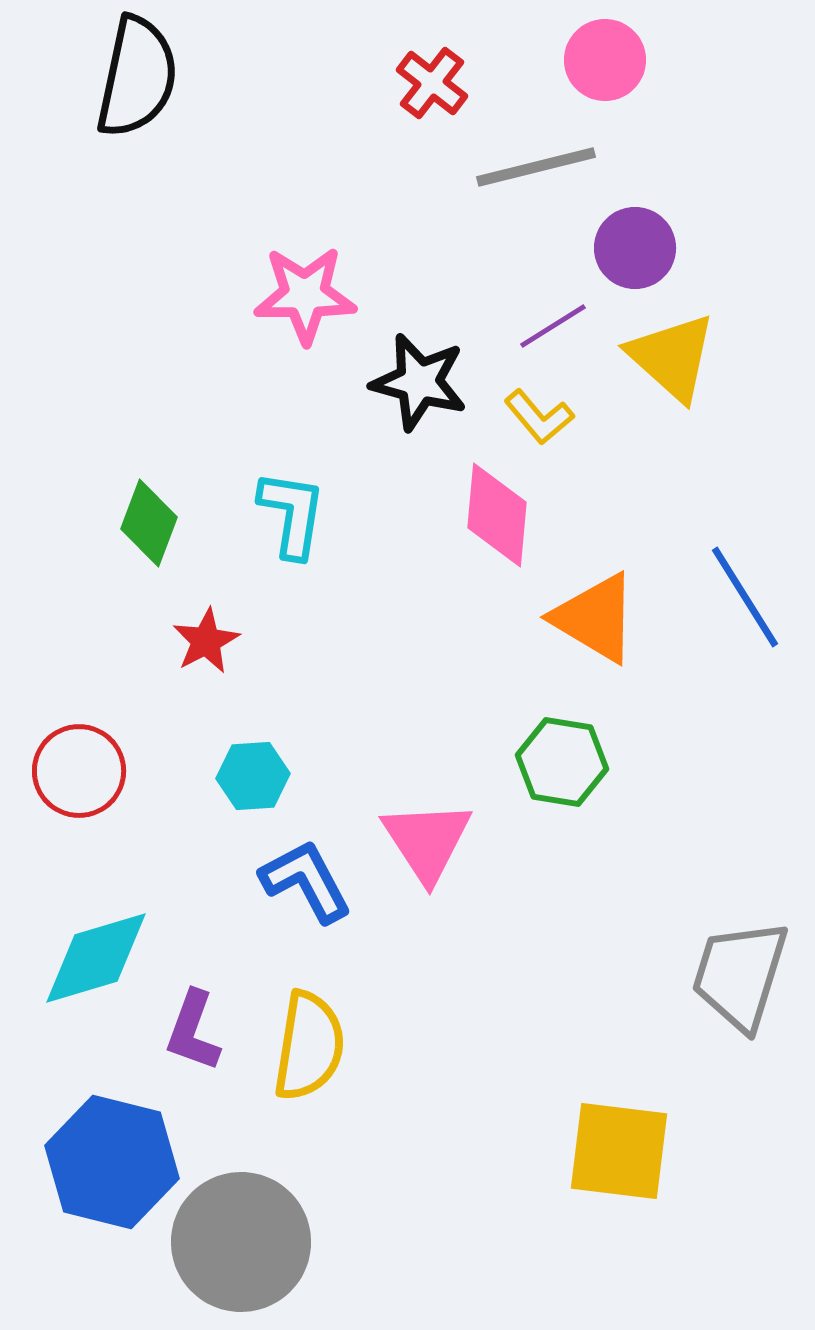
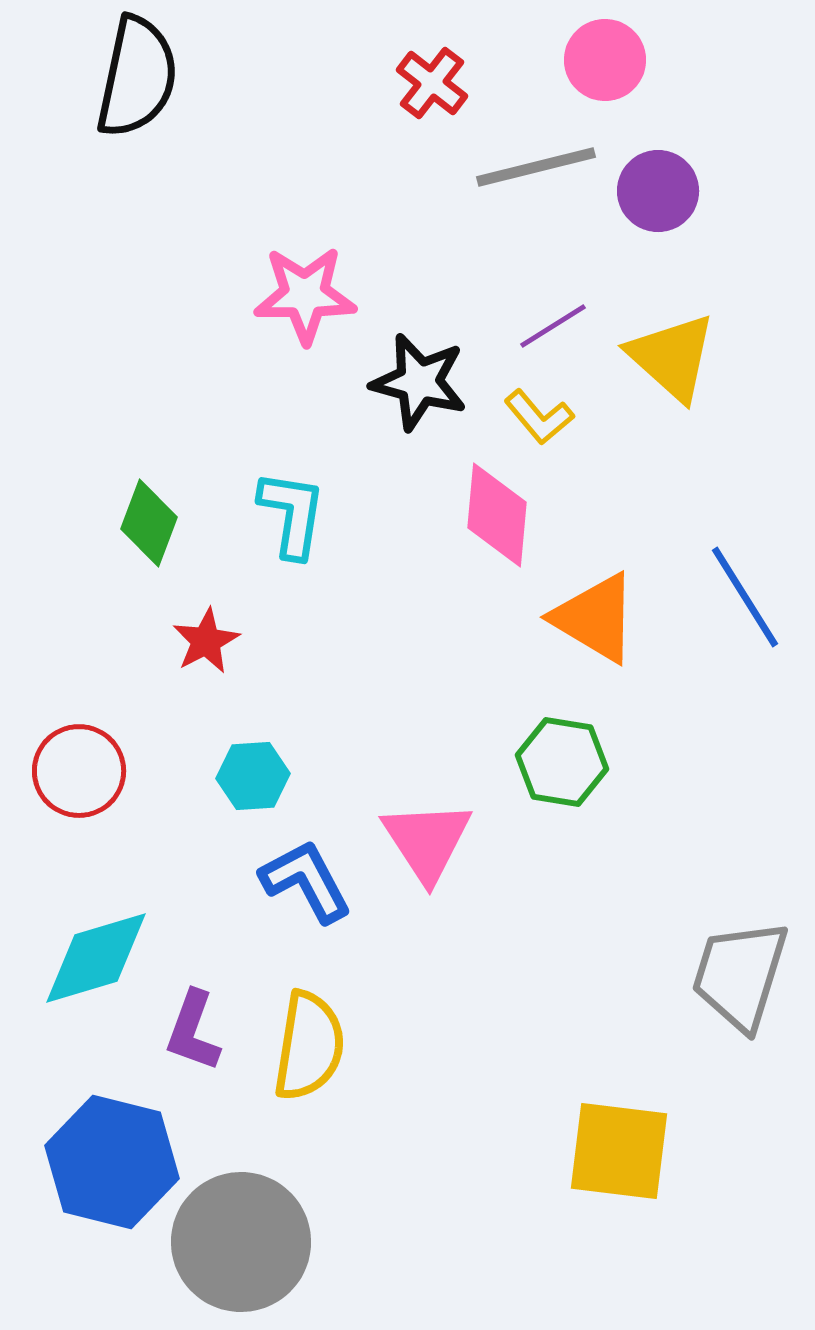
purple circle: moved 23 px right, 57 px up
